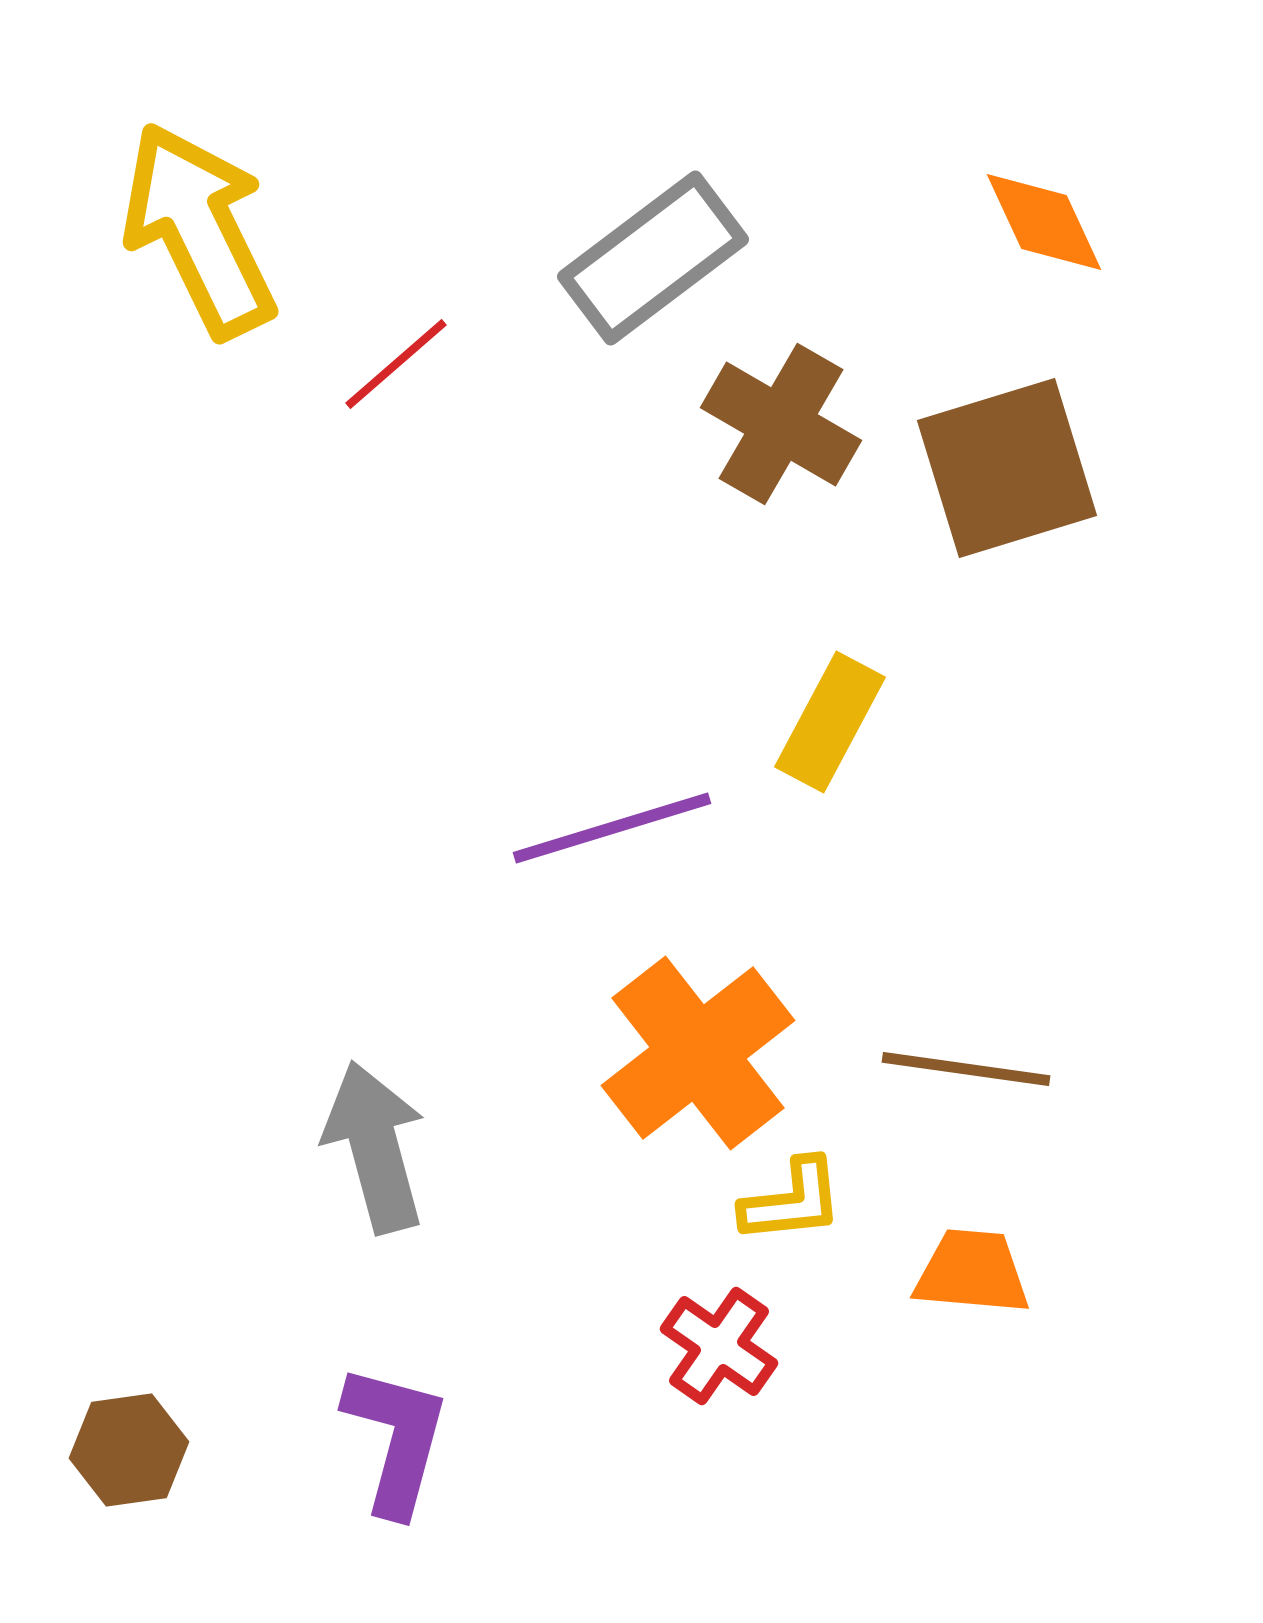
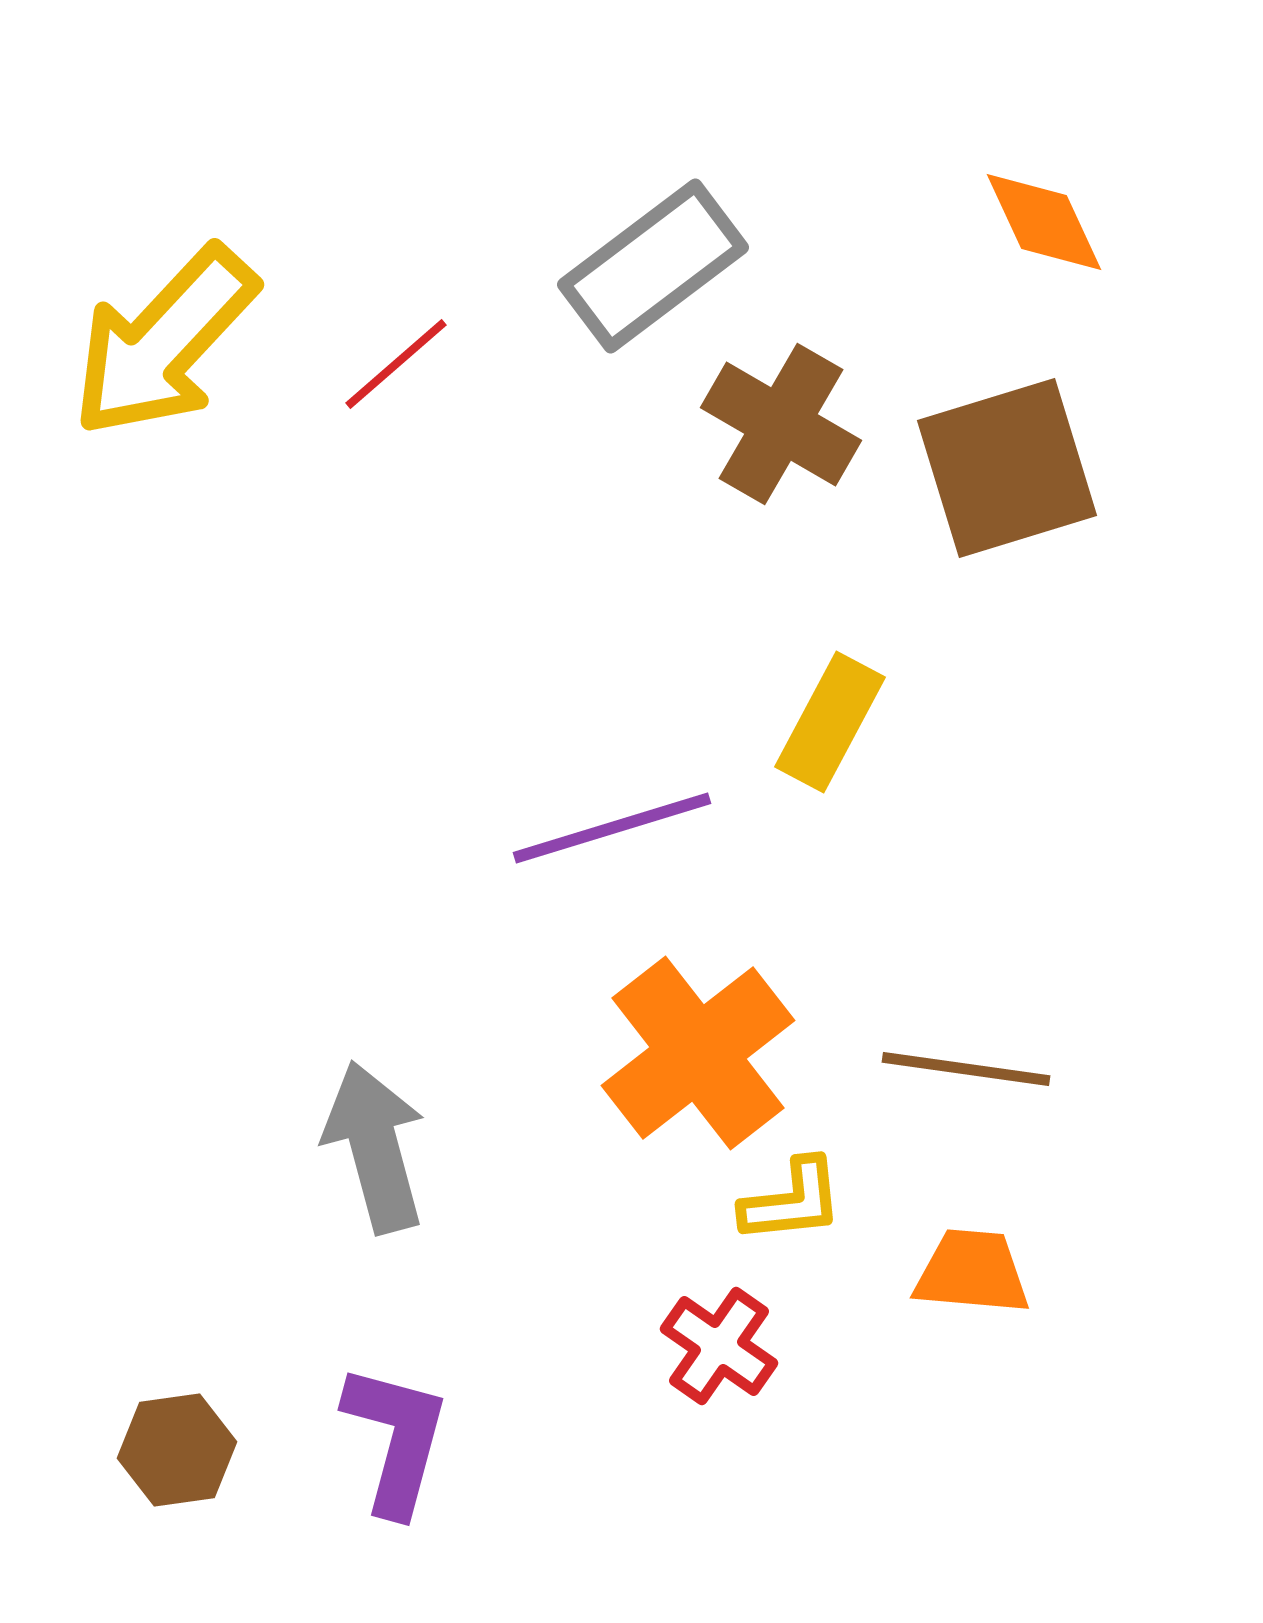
yellow arrow: moved 35 px left, 112 px down; rotated 111 degrees counterclockwise
gray rectangle: moved 8 px down
brown hexagon: moved 48 px right
